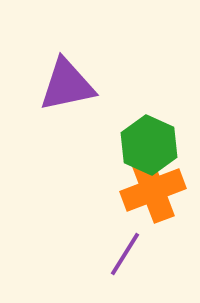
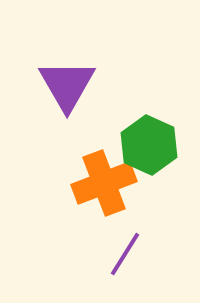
purple triangle: rotated 48 degrees counterclockwise
orange cross: moved 49 px left, 7 px up
